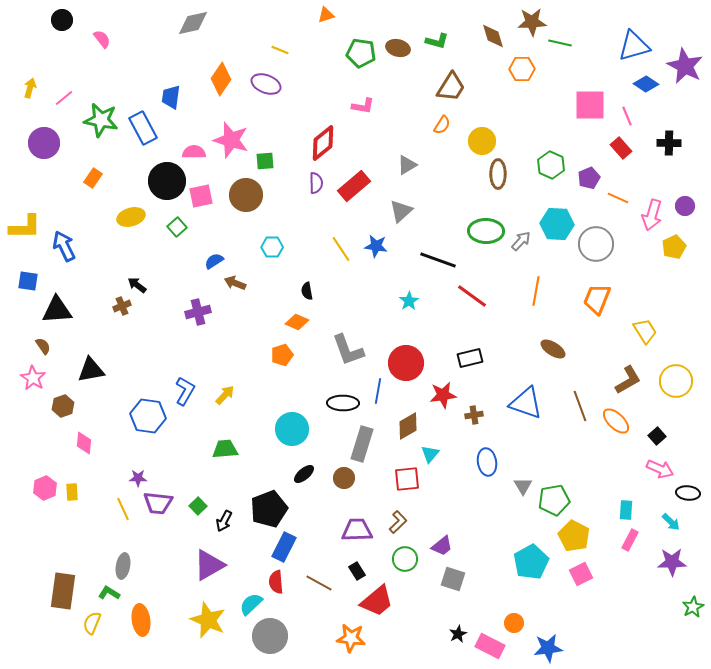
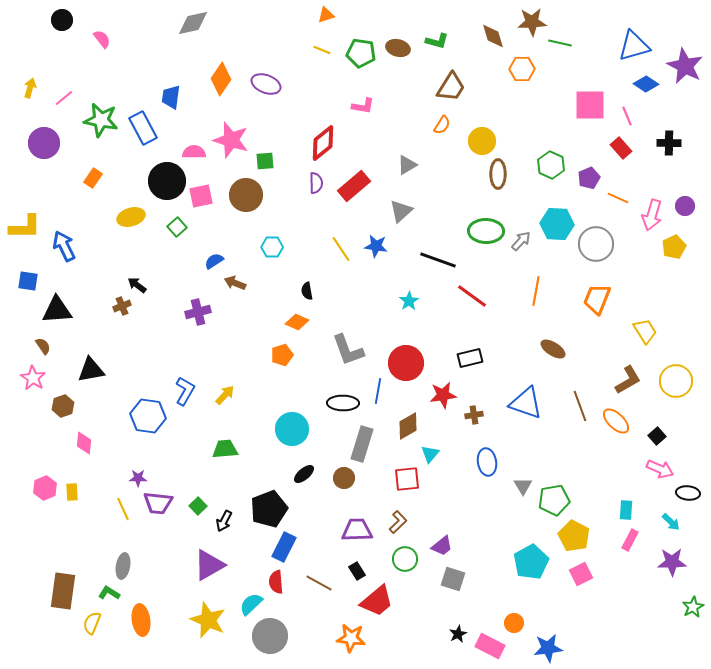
yellow line at (280, 50): moved 42 px right
